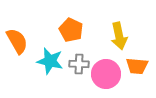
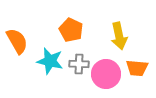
orange trapezoid: moved 2 px down
